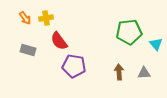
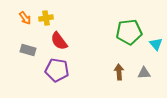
purple pentagon: moved 17 px left, 4 px down
